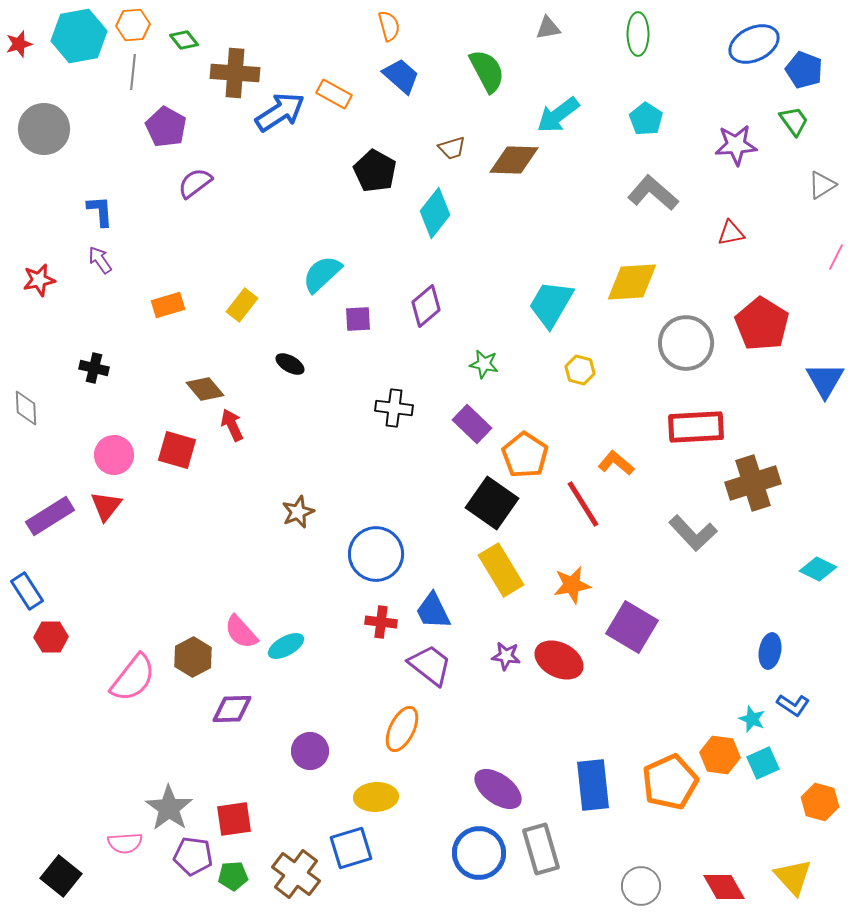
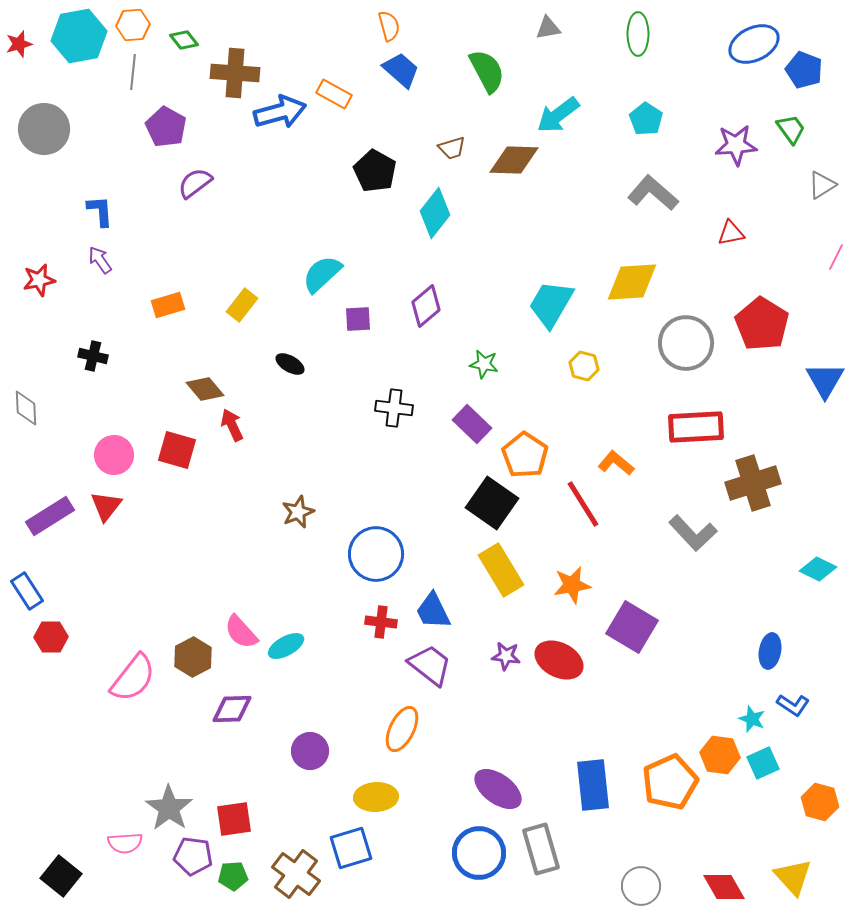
blue trapezoid at (401, 76): moved 6 px up
blue arrow at (280, 112): rotated 18 degrees clockwise
green trapezoid at (794, 121): moved 3 px left, 8 px down
black cross at (94, 368): moved 1 px left, 12 px up
yellow hexagon at (580, 370): moved 4 px right, 4 px up
